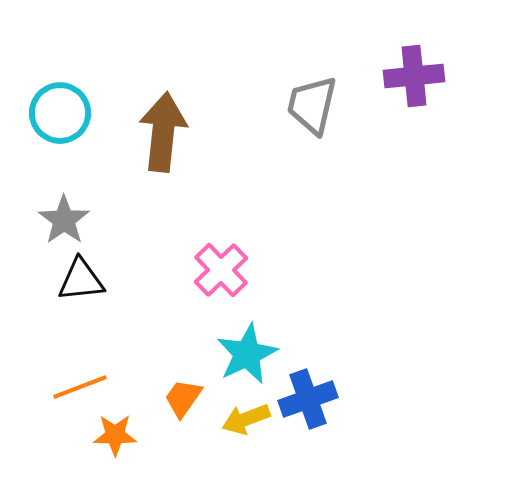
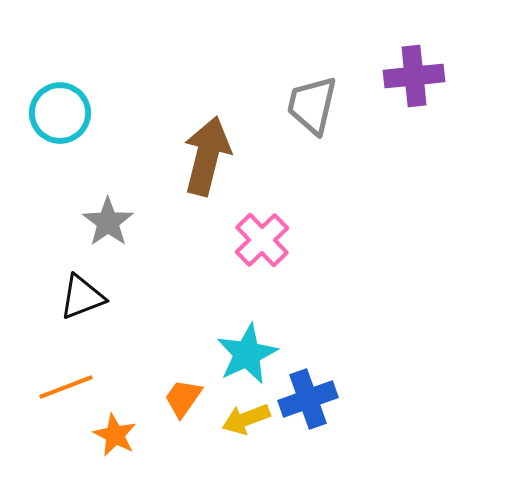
brown arrow: moved 44 px right, 24 px down; rotated 8 degrees clockwise
gray star: moved 44 px right, 2 px down
pink cross: moved 41 px right, 30 px up
black triangle: moved 1 px right, 17 px down; rotated 15 degrees counterclockwise
orange line: moved 14 px left
orange star: rotated 27 degrees clockwise
